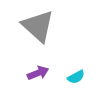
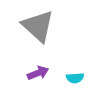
cyan semicircle: moved 1 px left, 1 px down; rotated 24 degrees clockwise
